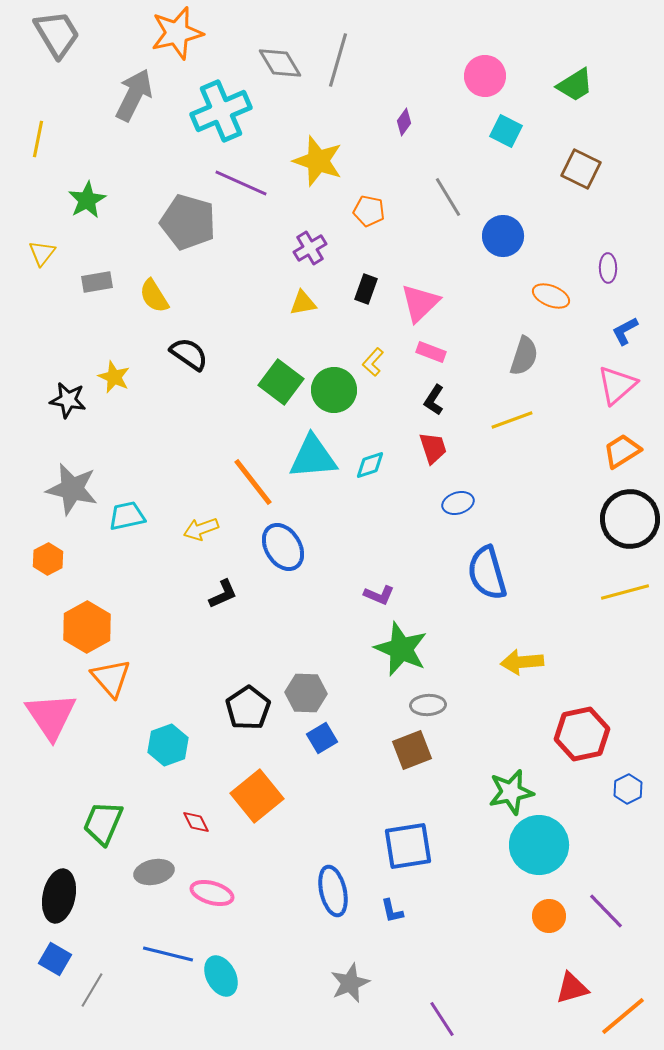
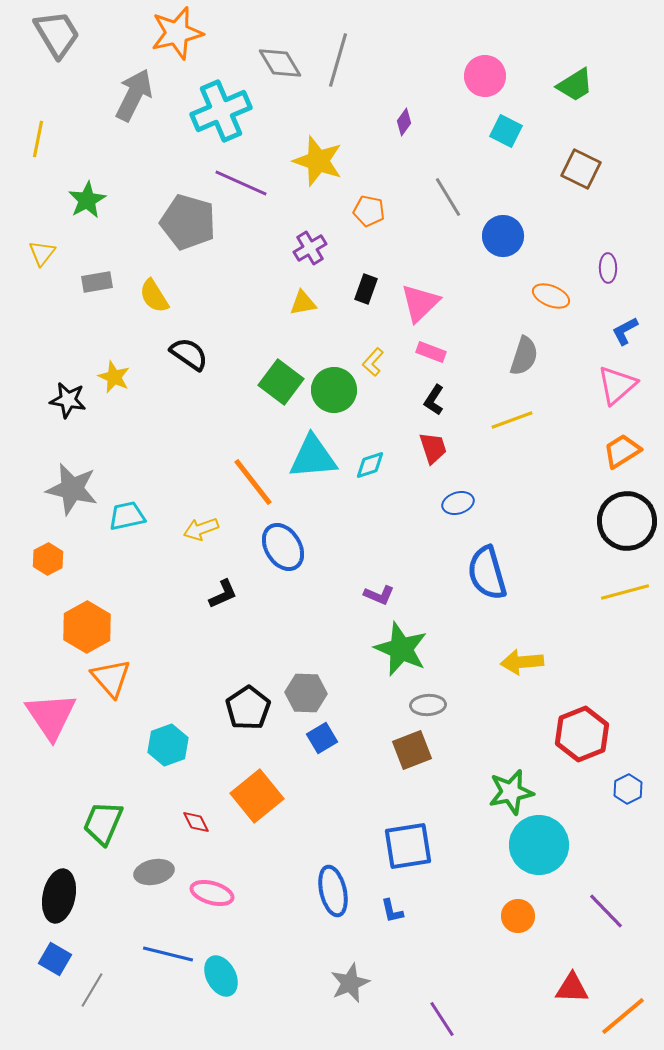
black circle at (630, 519): moved 3 px left, 2 px down
red hexagon at (582, 734): rotated 10 degrees counterclockwise
orange circle at (549, 916): moved 31 px left
red triangle at (572, 988): rotated 18 degrees clockwise
